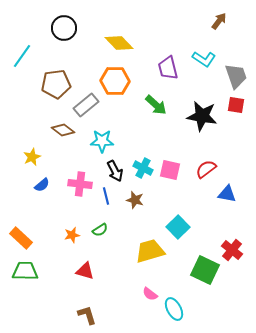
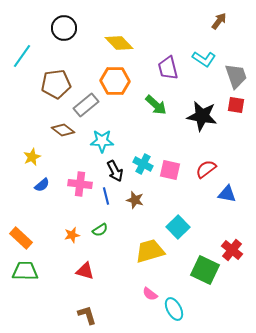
cyan cross: moved 4 px up
